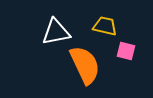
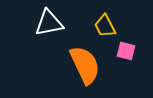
yellow trapezoid: rotated 130 degrees counterclockwise
white triangle: moved 7 px left, 9 px up
